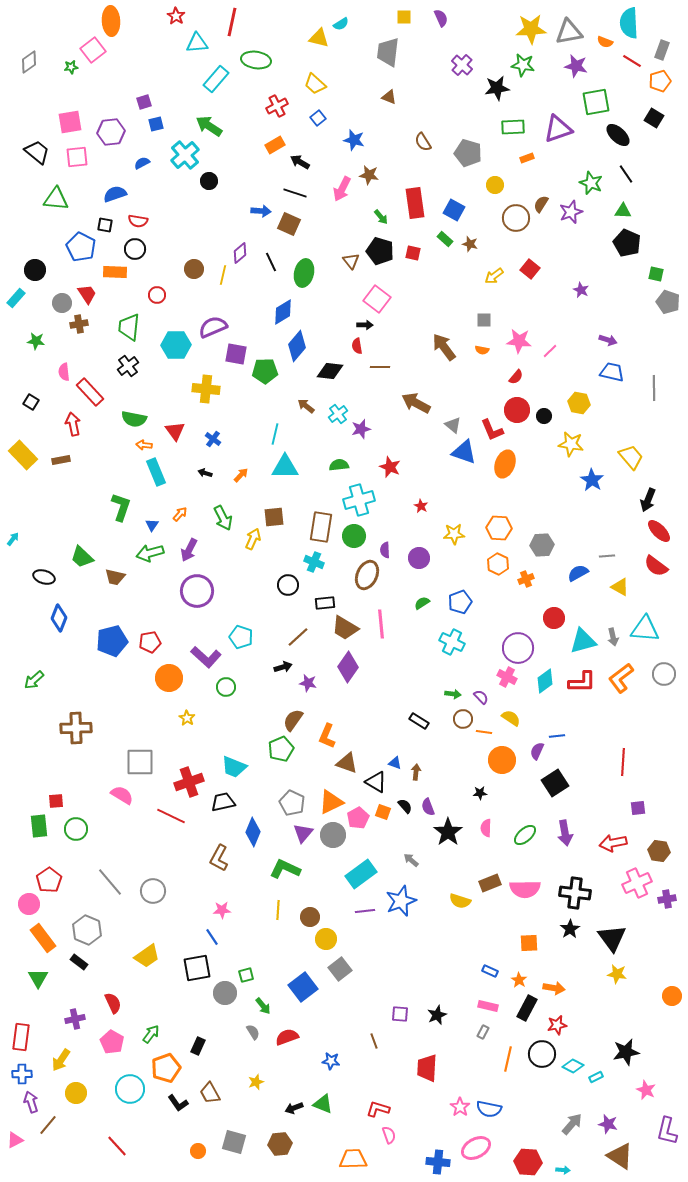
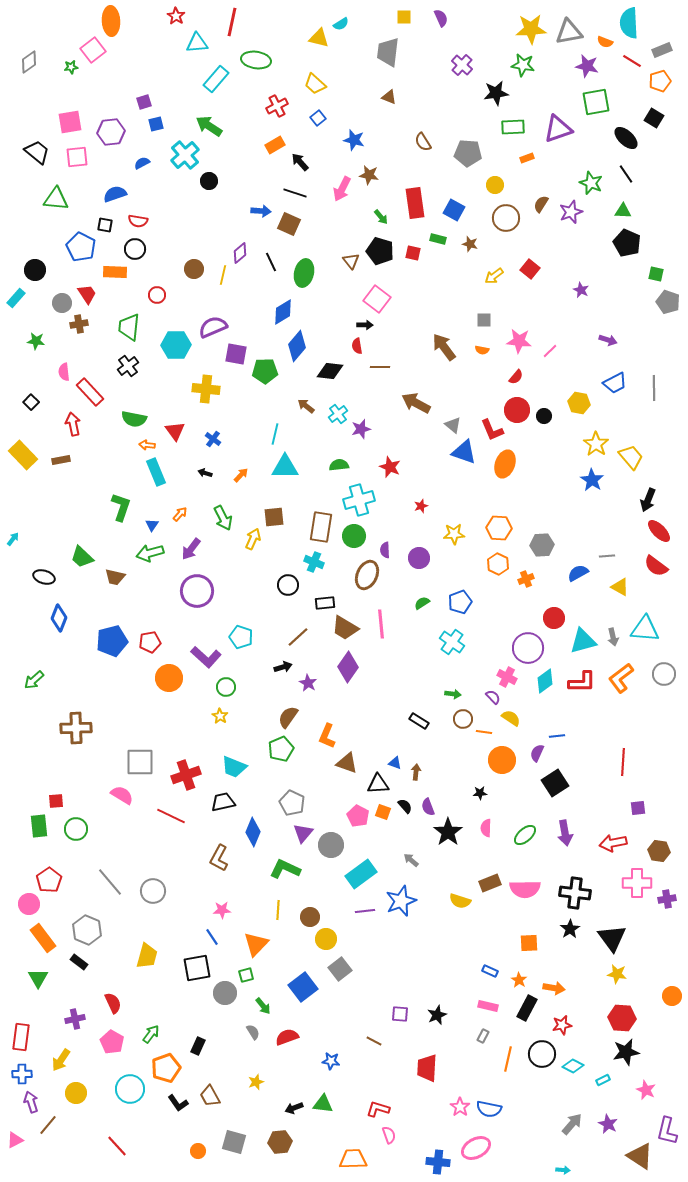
gray rectangle at (662, 50): rotated 48 degrees clockwise
purple star at (576, 66): moved 11 px right
black star at (497, 88): moved 1 px left, 5 px down
black ellipse at (618, 135): moved 8 px right, 3 px down
gray pentagon at (468, 153): rotated 12 degrees counterclockwise
black arrow at (300, 162): rotated 18 degrees clockwise
brown circle at (516, 218): moved 10 px left
green rectangle at (445, 239): moved 7 px left; rotated 28 degrees counterclockwise
blue trapezoid at (612, 372): moved 3 px right, 11 px down; rotated 140 degrees clockwise
black square at (31, 402): rotated 14 degrees clockwise
yellow star at (571, 444): moved 25 px right; rotated 25 degrees clockwise
orange arrow at (144, 445): moved 3 px right
red star at (421, 506): rotated 24 degrees clockwise
purple arrow at (189, 550): moved 2 px right, 1 px up; rotated 10 degrees clockwise
cyan cross at (452, 642): rotated 10 degrees clockwise
purple circle at (518, 648): moved 10 px right
purple star at (308, 683): rotated 18 degrees clockwise
purple semicircle at (481, 697): moved 12 px right
yellow star at (187, 718): moved 33 px right, 2 px up
brown semicircle at (293, 720): moved 5 px left, 3 px up
purple semicircle at (537, 751): moved 2 px down
red cross at (189, 782): moved 3 px left, 7 px up
black triangle at (376, 782): moved 2 px right, 2 px down; rotated 35 degrees counterclockwise
orange triangle at (331, 802): moved 75 px left, 142 px down; rotated 20 degrees counterclockwise
pink pentagon at (358, 818): moved 2 px up; rotated 15 degrees counterclockwise
gray circle at (333, 835): moved 2 px left, 10 px down
pink cross at (637, 883): rotated 24 degrees clockwise
yellow trapezoid at (147, 956): rotated 40 degrees counterclockwise
red star at (557, 1025): moved 5 px right
gray rectangle at (483, 1032): moved 4 px down
brown line at (374, 1041): rotated 42 degrees counterclockwise
cyan rectangle at (596, 1077): moved 7 px right, 3 px down
brown trapezoid at (210, 1093): moved 3 px down
green triangle at (323, 1104): rotated 15 degrees counterclockwise
purple star at (608, 1124): rotated 12 degrees clockwise
brown hexagon at (280, 1144): moved 2 px up
brown triangle at (620, 1156): moved 20 px right
red hexagon at (528, 1162): moved 94 px right, 144 px up
